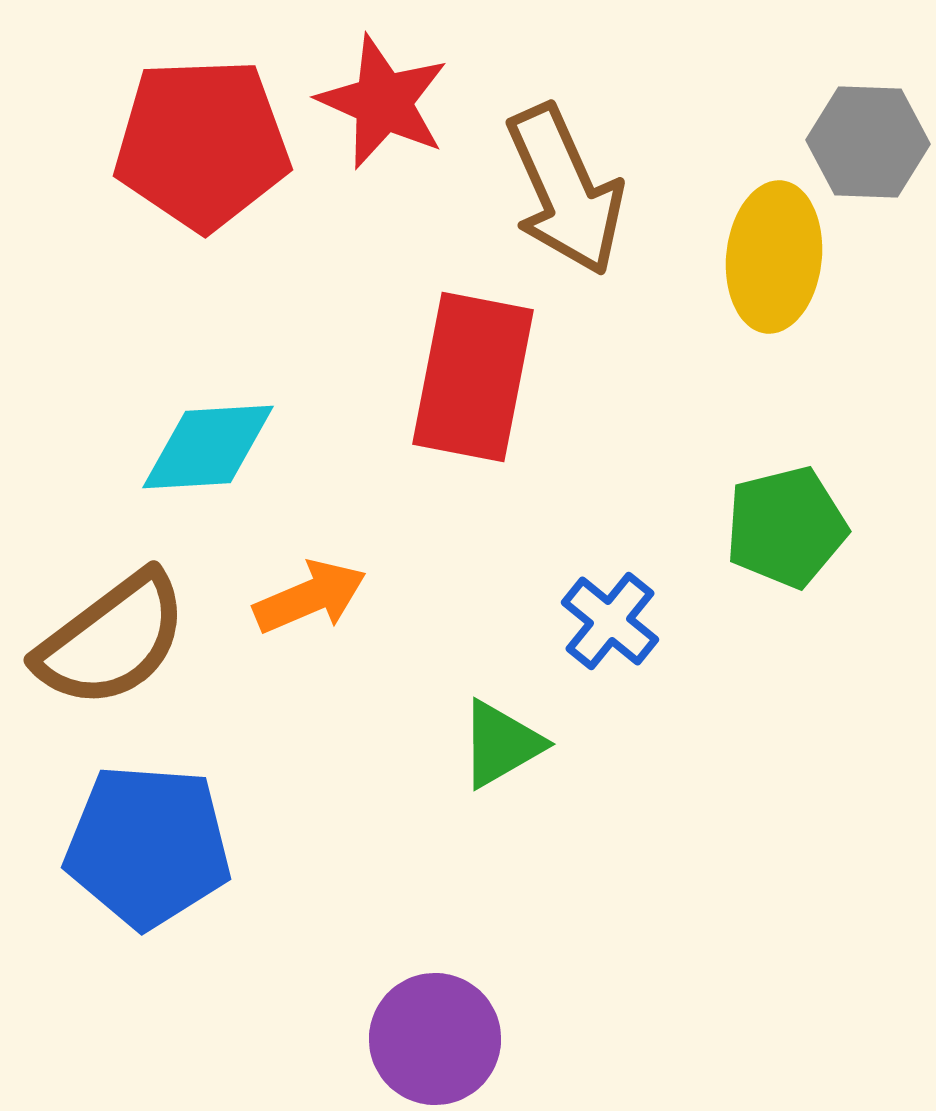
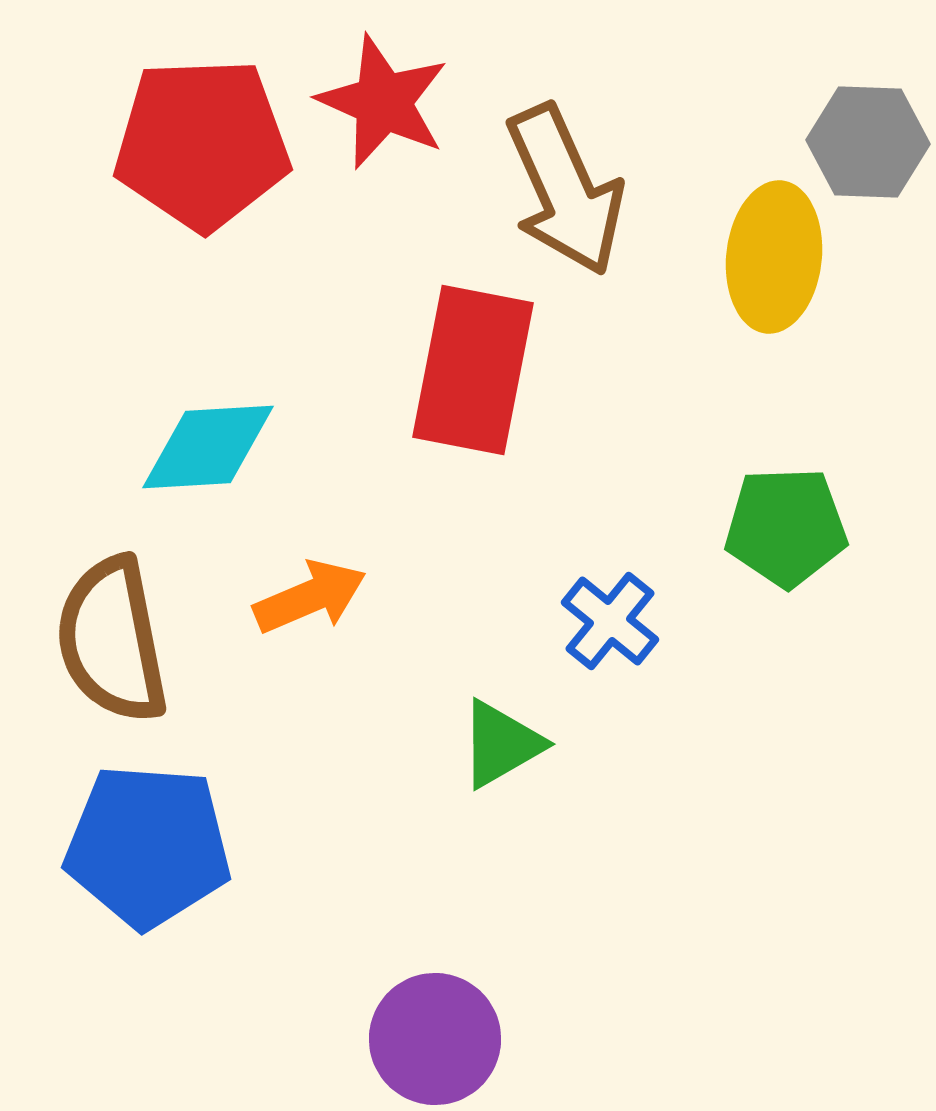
red rectangle: moved 7 px up
green pentagon: rotated 12 degrees clockwise
brown semicircle: rotated 116 degrees clockwise
